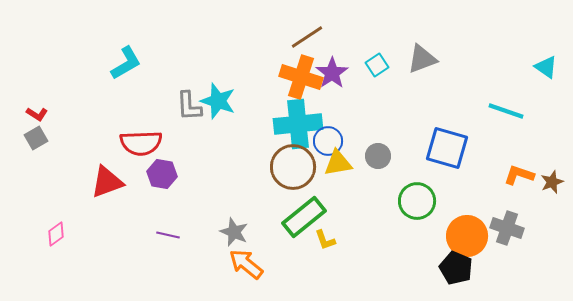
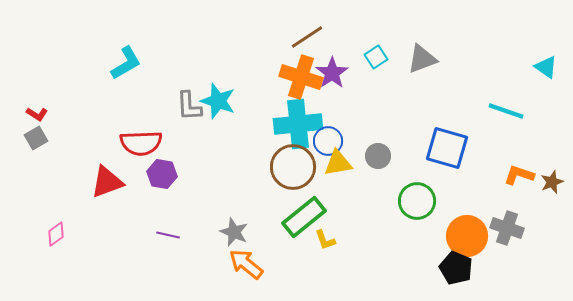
cyan square: moved 1 px left, 8 px up
